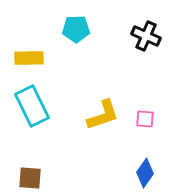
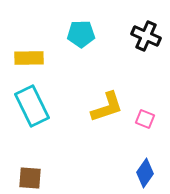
cyan pentagon: moved 5 px right, 5 px down
yellow L-shape: moved 4 px right, 8 px up
pink square: rotated 18 degrees clockwise
